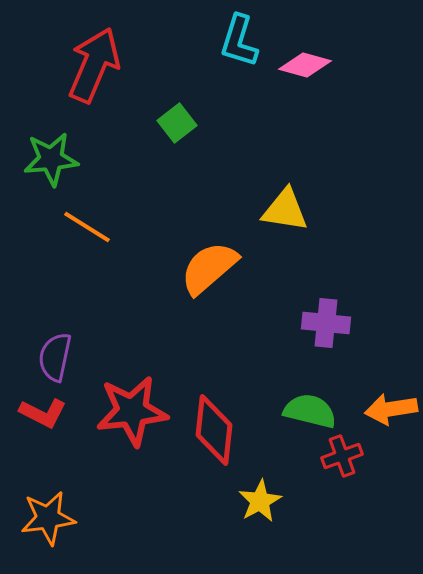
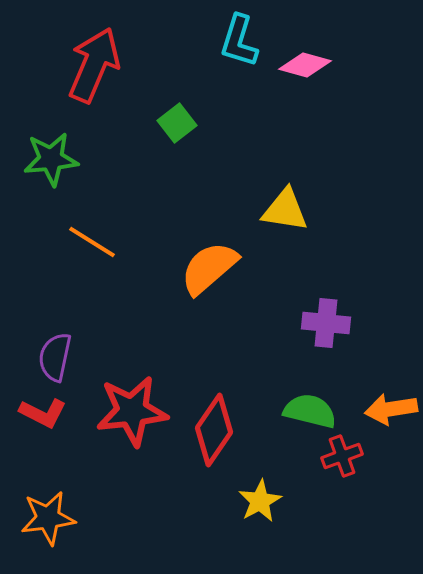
orange line: moved 5 px right, 15 px down
red diamond: rotated 28 degrees clockwise
